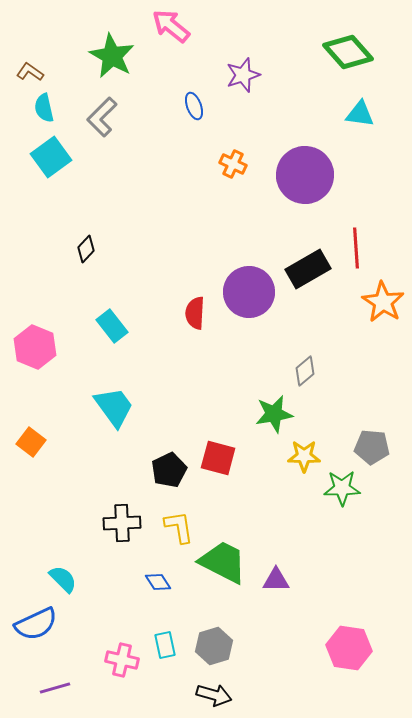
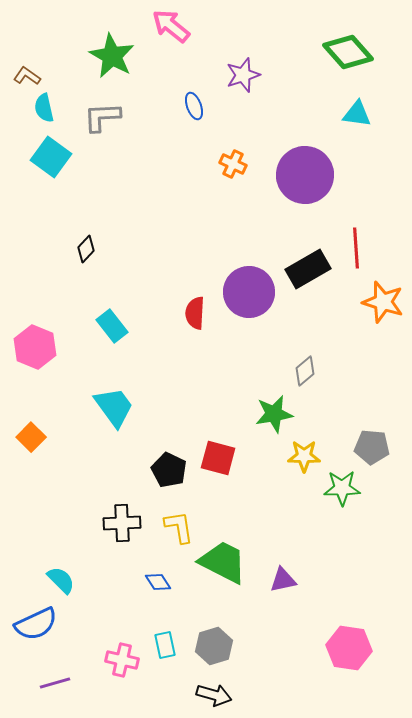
brown L-shape at (30, 72): moved 3 px left, 4 px down
cyan triangle at (360, 114): moved 3 px left
gray L-shape at (102, 117): rotated 42 degrees clockwise
cyan square at (51, 157): rotated 18 degrees counterclockwise
orange star at (383, 302): rotated 15 degrees counterclockwise
orange square at (31, 442): moved 5 px up; rotated 8 degrees clockwise
black pentagon at (169, 470): rotated 20 degrees counterclockwise
cyan semicircle at (63, 579): moved 2 px left, 1 px down
purple triangle at (276, 580): moved 7 px right; rotated 12 degrees counterclockwise
purple line at (55, 688): moved 5 px up
